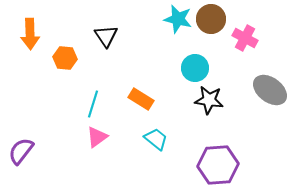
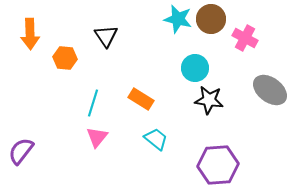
cyan line: moved 1 px up
pink triangle: rotated 15 degrees counterclockwise
